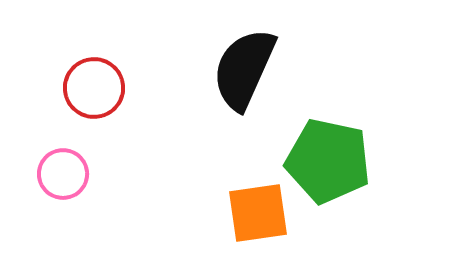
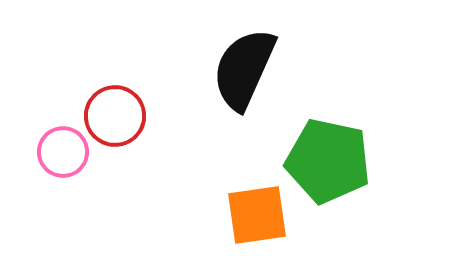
red circle: moved 21 px right, 28 px down
pink circle: moved 22 px up
orange square: moved 1 px left, 2 px down
